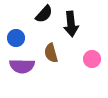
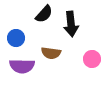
brown semicircle: rotated 66 degrees counterclockwise
